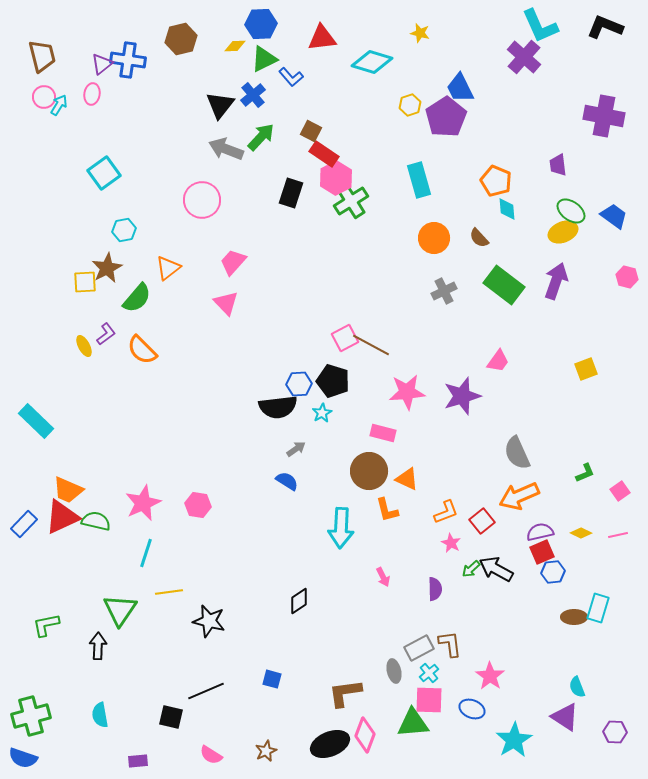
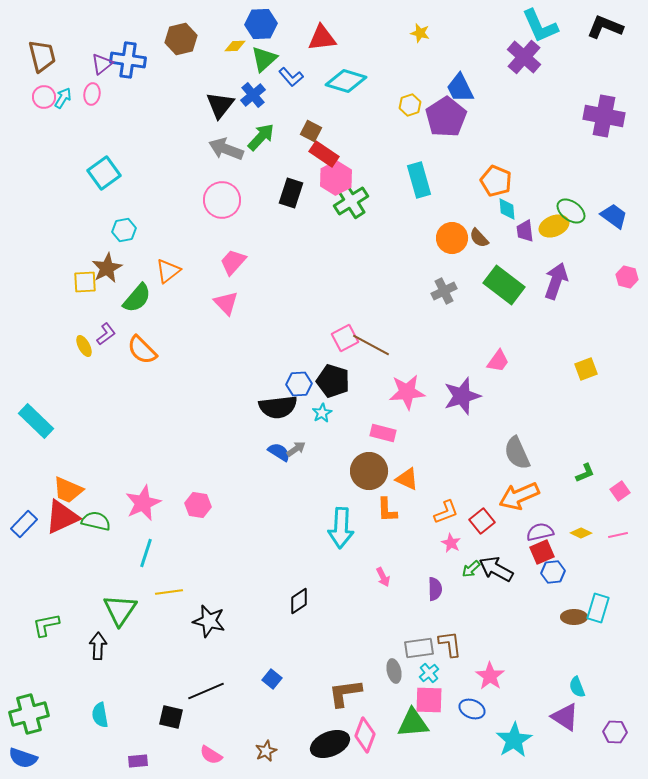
green triangle at (264, 59): rotated 16 degrees counterclockwise
cyan diamond at (372, 62): moved 26 px left, 19 px down
cyan arrow at (59, 105): moved 4 px right, 7 px up
purple trapezoid at (558, 165): moved 33 px left, 66 px down
pink circle at (202, 200): moved 20 px right
yellow ellipse at (563, 232): moved 9 px left, 6 px up
orange circle at (434, 238): moved 18 px right
orange triangle at (168, 268): moved 3 px down
blue semicircle at (287, 481): moved 8 px left, 29 px up
orange L-shape at (387, 510): rotated 12 degrees clockwise
gray rectangle at (419, 648): rotated 20 degrees clockwise
blue square at (272, 679): rotated 24 degrees clockwise
green cross at (31, 716): moved 2 px left, 2 px up
